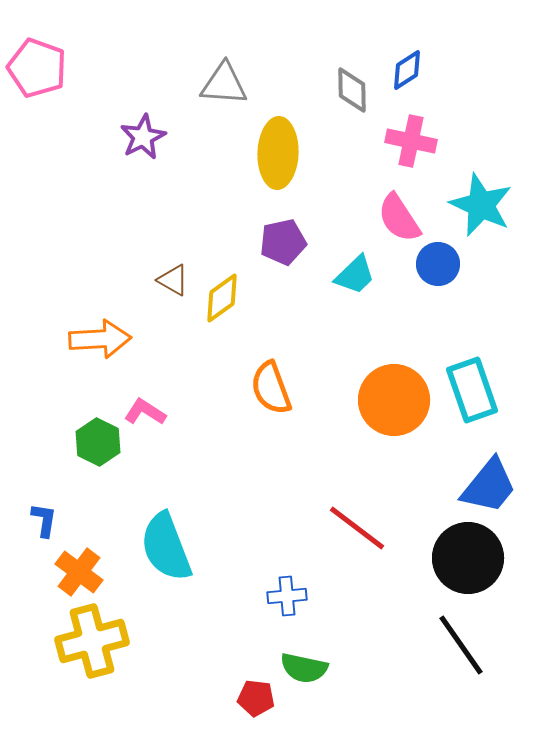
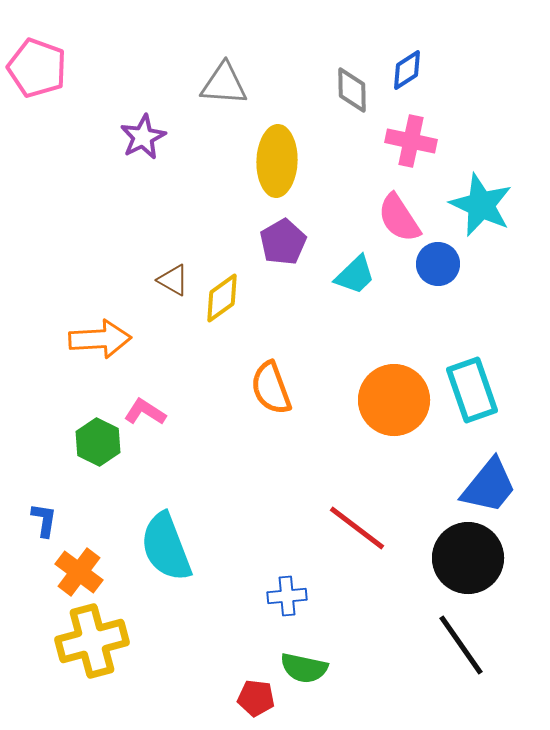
yellow ellipse: moved 1 px left, 8 px down
purple pentagon: rotated 18 degrees counterclockwise
